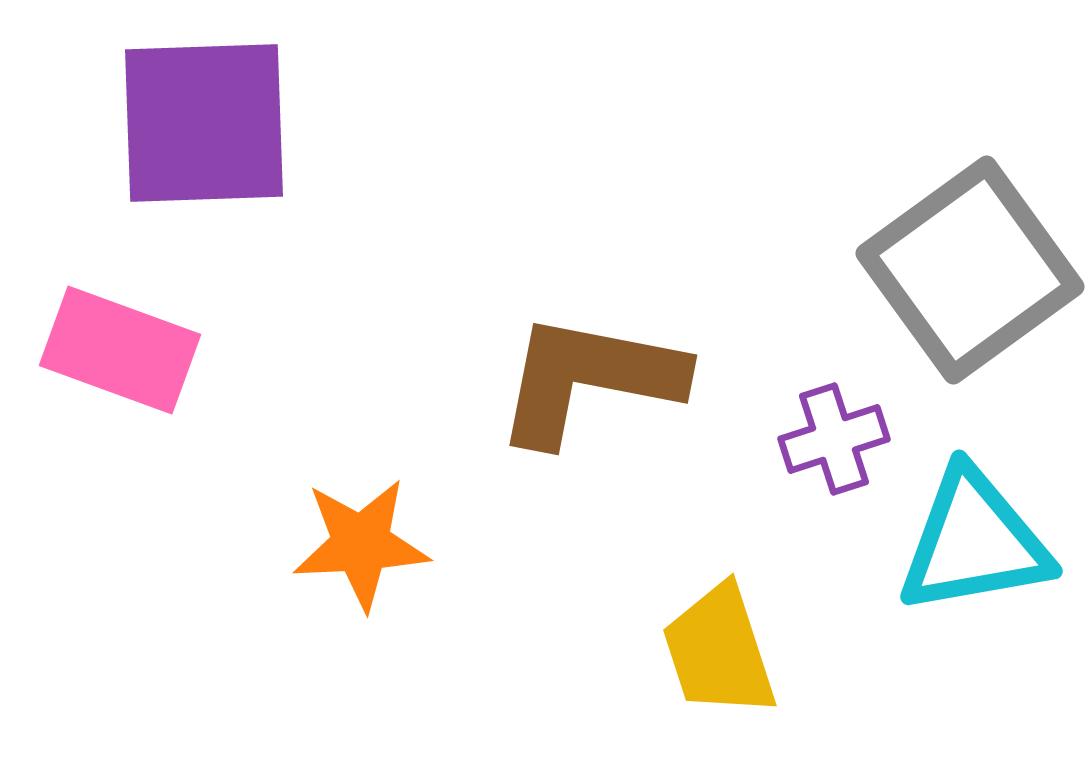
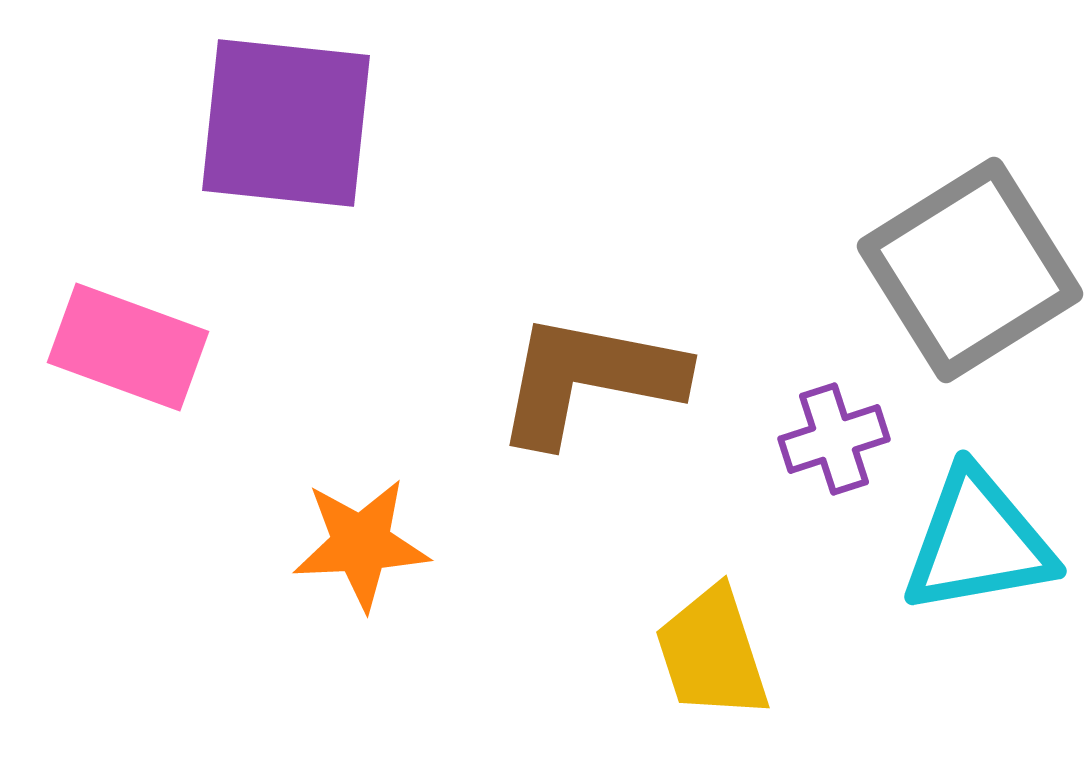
purple square: moved 82 px right; rotated 8 degrees clockwise
gray square: rotated 4 degrees clockwise
pink rectangle: moved 8 px right, 3 px up
cyan triangle: moved 4 px right
yellow trapezoid: moved 7 px left, 2 px down
